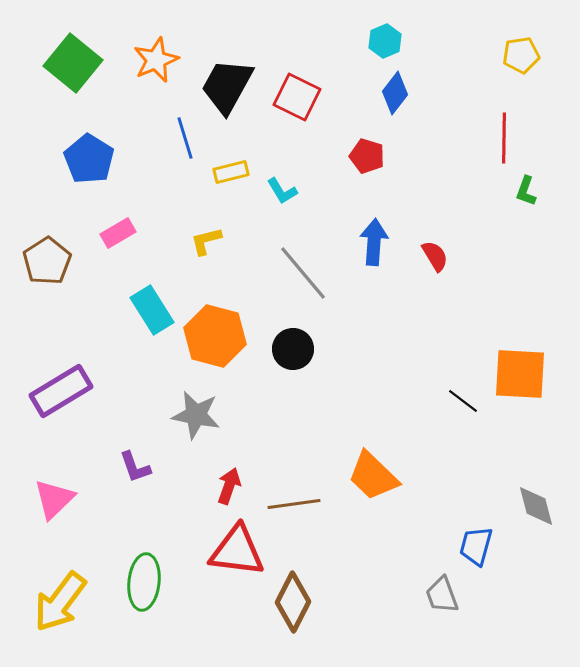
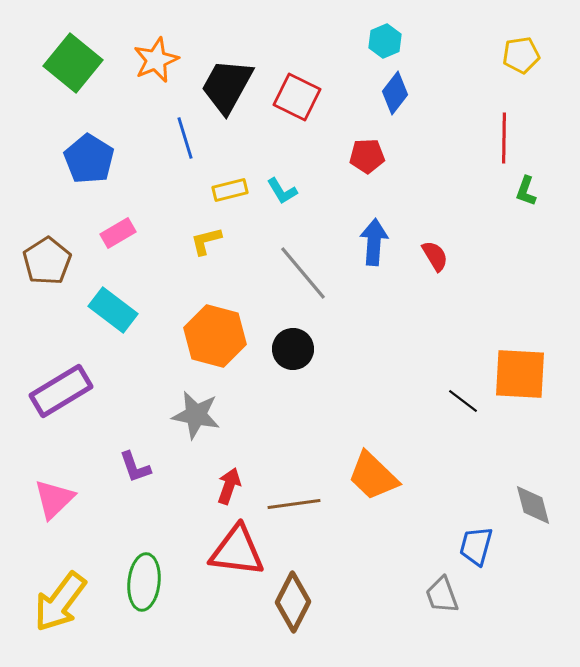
red pentagon: rotated 20 degrees counterclockwise
yellow rectangle: moved 1 px left, 18 px down
cyan rectangle: moved 39 px left; rotated 21 degrees counterclockwise
gray diamond: moved 3 px left, 1 px up
